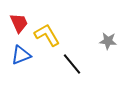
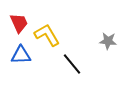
blue triangle: rotated 20 degrees clockwise
